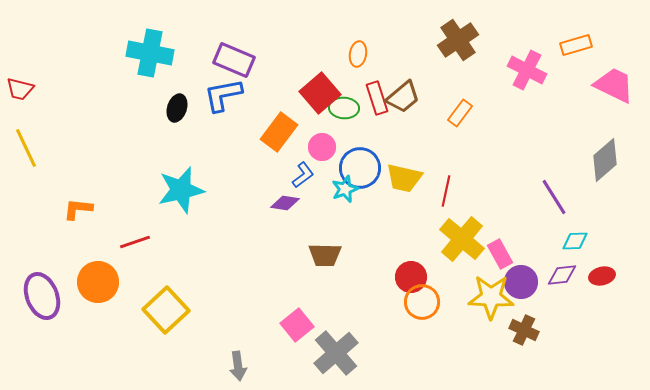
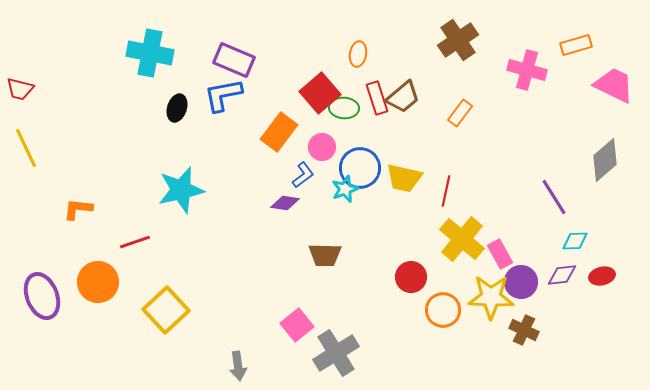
pink cross at (527, 70): rotated 12 degrees counterclockwise
orange circle at (422, 302): moved 21 px right, 8 px down
gray cross at (336, 353): rotated 9 degrees clockwise
